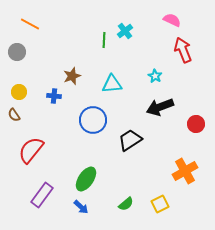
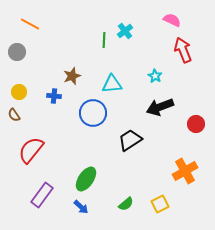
blue circle: moved 7 px up
